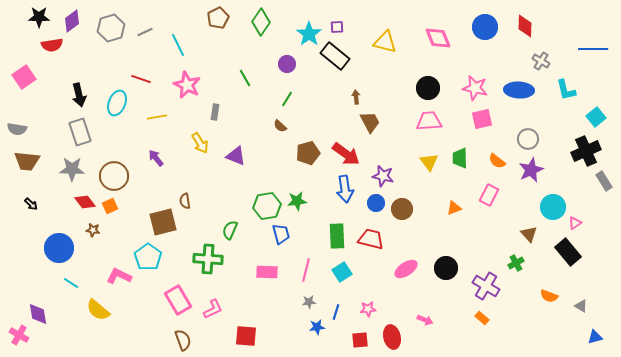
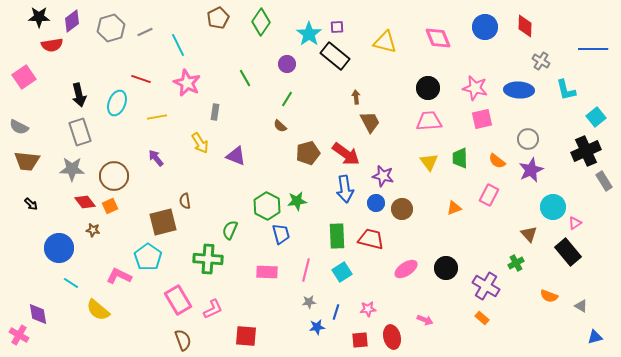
pink star at (187, 85): moved 2 px up
gray semicircle at (17, 129): moved 2 px right, 2 px up; rotated 18 degrees clockwise
green hexagon at (267, 206): rotated 24 degrees counterclockwise
